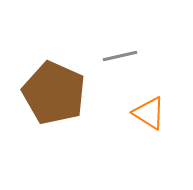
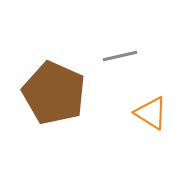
orange triangle: moved 2 px right
